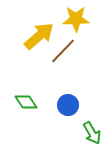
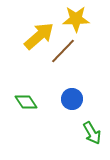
blue circle: moved 4 px right, 6 px up
